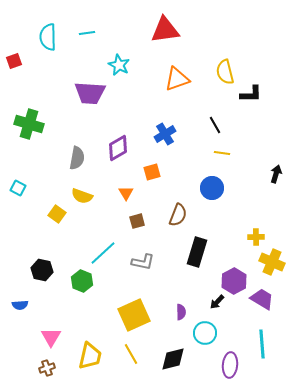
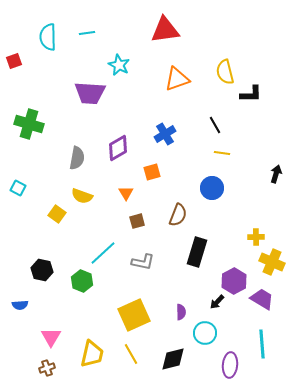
yellow trapezoid at (90, 356): moved 2 px right, 2 px up
